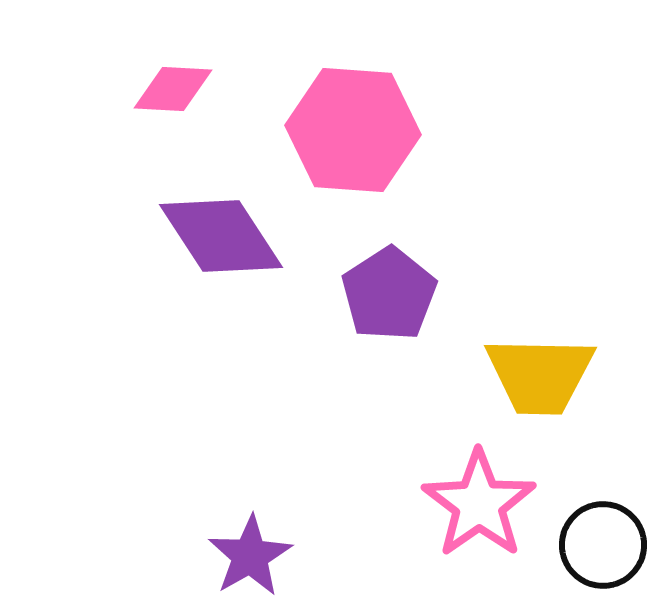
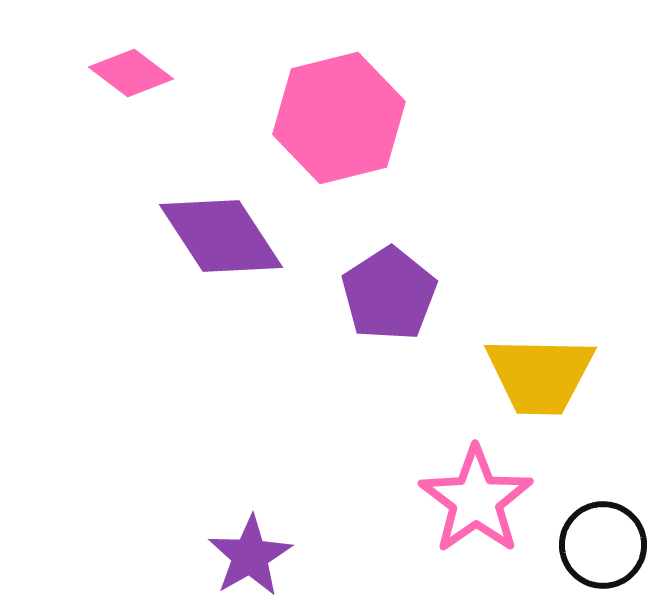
pink diamond: moved 42 px left, 16 px up; rotated 34 degrees clockwise
pink hexagon: moved 14 px left, 12 px up; rotated 18 degrees counterclockwise
pink star: moved 3 px left, 4 px up
